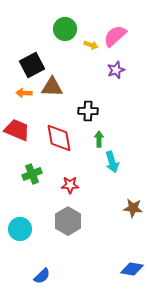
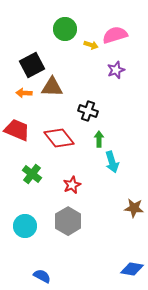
pink semicircle: moved 1 px up; rotated 25 degrees clockwise
black cross: rotated 18 degrees clockwise
red diamond: rotated 28 degrees counterclockwise
green cross: rotated 30 degrees counterclockwise
red star: moved 2 px right; rotated 24 degrees counterclockwise
brown star: moved 1 px right
cyan circle: moved 5 px right, 3 px up
blue semicircle: rotated 108 degrees counterclockwise
